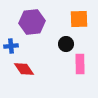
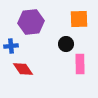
purple hexagon: moved 1 px left
red diamond: moved 1 px left
